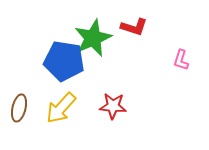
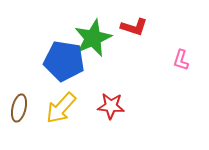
red star: moved 2 px left
